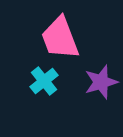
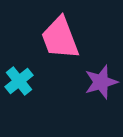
cyan cross: moved 25 px left
